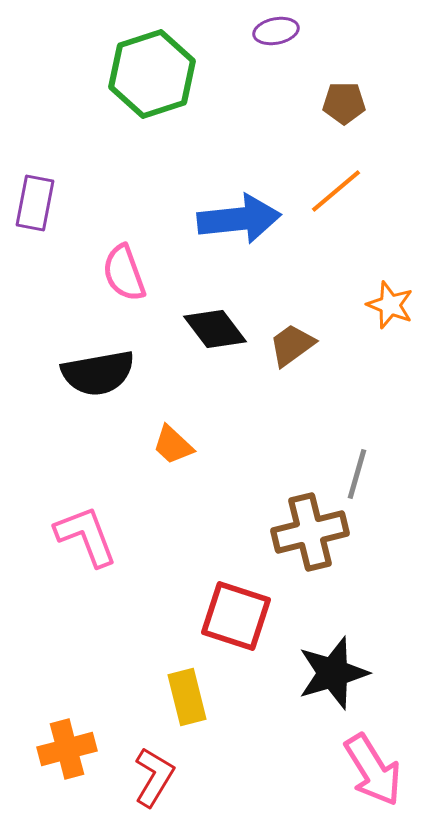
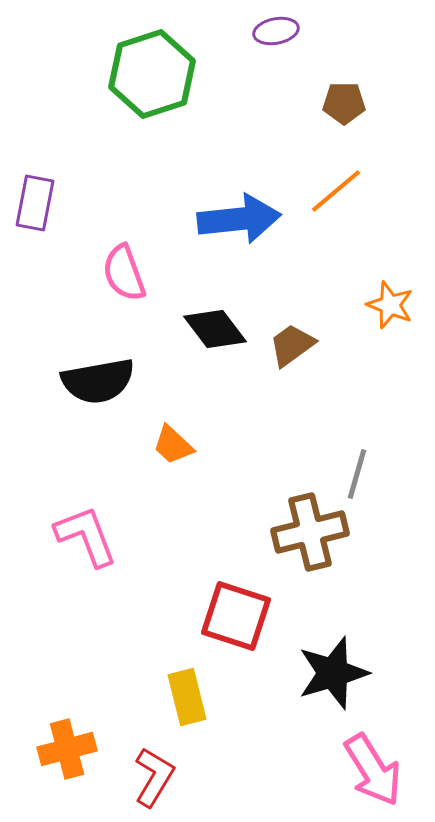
black semicircle: moved 8 px down
